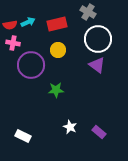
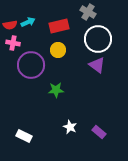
red rectangle: moved 2 px right, 2 px down
white rectangle: moved 1 px right
